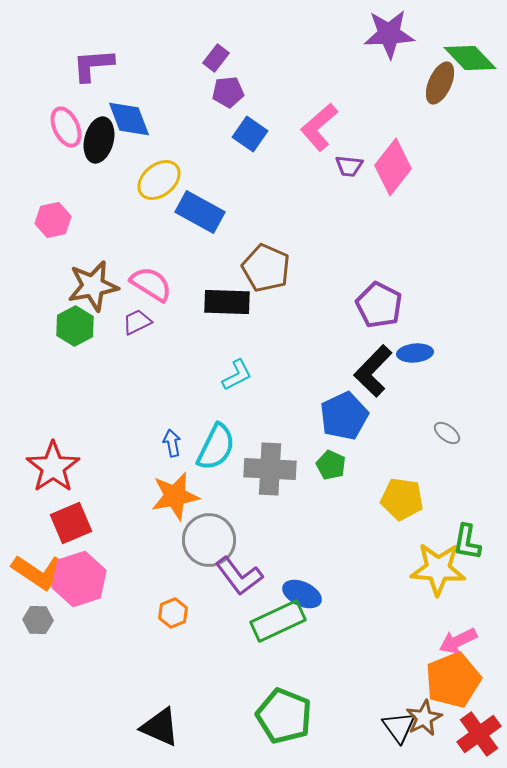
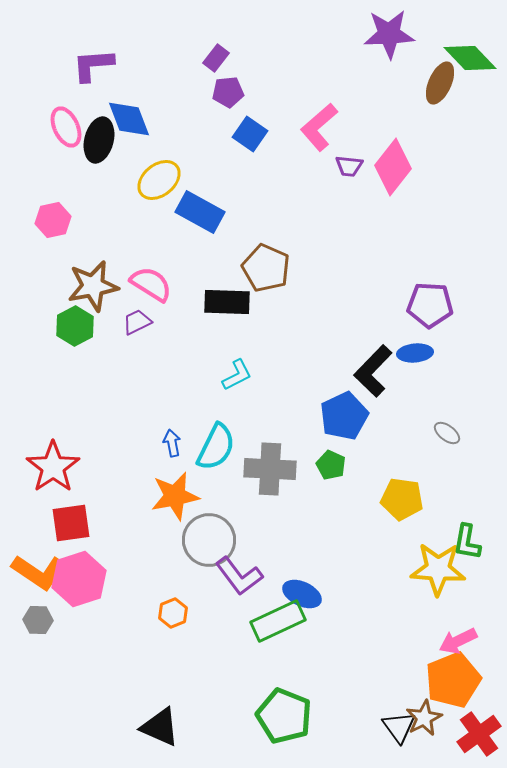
purple pentagon at (379, 305): moved 51 px right; rotated 24 degrees counterclockwise
red square at (71, 523): rotated 15 degrees clockwise
